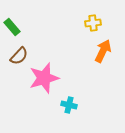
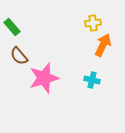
orange arrow: moved 6 px up
brown semicircle: rotated 96 degrees clockwise
cyan cross: moved 23 px right, 25 px up
